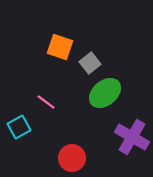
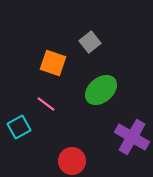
orange square: moved 7 px left, 16 px down
gray square: moved 21 px up
green ellipse: moved 4 px left, 3 px up
pink line: moved 2 px down
red circle: moved 3 px down
